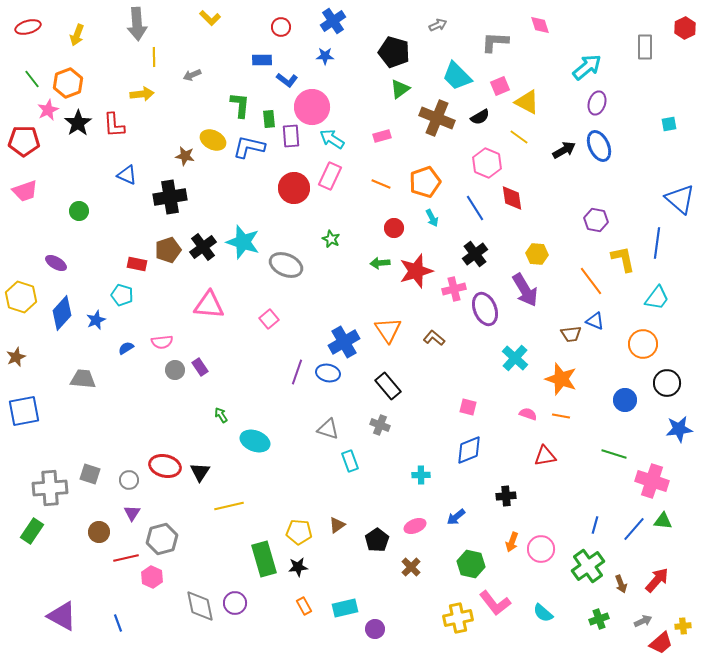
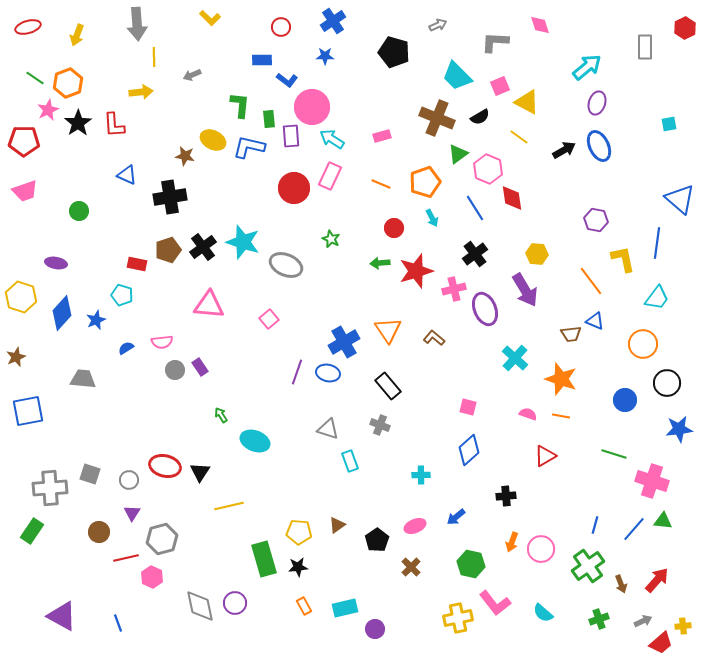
green line at (32, 79): moved 3 px right, 1 px up; rotated 18 degrees counterclockwise
green triangle at (400, 89): moved 58 px right, 65 px down
yellow arrow at (142, 94): moved 1 px left, 2 px up
pink hexagon at (487, 163): moved 1 px right, 6 px down
purple ellipse at (56, 263): rotated 20 degrees counterclockwise
blue square at (24, 411): moved 4 px right
blue diamond at (469, 450): rotated 20 degrees counterclockwise
red triangle at (545, 456): rotated 20 degrees counterclockwise
